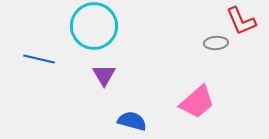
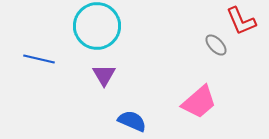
cyan circle: moved 3 px right
gray ellipse: moved 2 px down; rotated 50 degrees clockwise
pink trapezoid: moved 2 px right
blue semicircle: rotated 8 degrees clockwise
